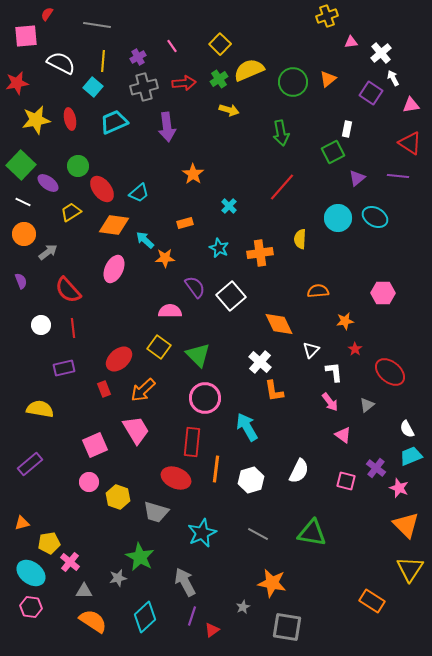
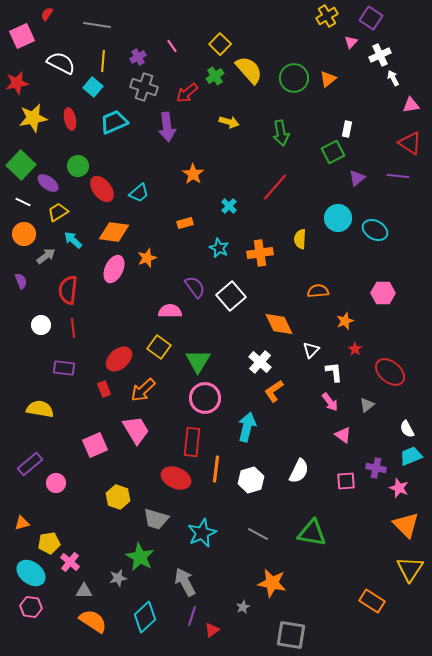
yellow cross at (327, 16): rotated 10 degrees counterclockwise
pink square at (26, 36): moved 4 px left; rotated 20 degrees counterclockwise
pink triangle at (351, 42): rotated 40 degrees counterclockwise
white cross at (381, 53): moved 1 px left, 2 px down; rotated 15 degrees clockwise
yellow semicircle at (249, 70): rotated 72 degrees clockwise
green cross at (219, 79): moved 4 px left, 3 px up
green circle at (293, 82): moved 1 px right, 4 px up
red arrow at (184, 83): moved 3 px right, 10 px down; rotated 145 degrees clockwise
gray cross at (144, 87): rotated 32 degrees clockwise
purple square at (371, 93): moved 75 px up
yellow arrow at (229, 110): moved 12 px down
yellow star at (36, 120): moved 3 px left, 2 px up
red line at (282, 187): moved 7 px left
yellow trapezoid at (71, 212): moved 13 px left
cyan ellipse at (375, 217): moved 13 px down
orange diamond at (114, 225): moved 7 px down
cyan arrow at (145, 240): moved 72 px left
gray arrow at (48, 252): moved 2 px left, 4 px down
orange star at (165, 258): moved 18 px left; rotated 18 degrees counterclockwise
red semicircle at (68, 290): rotated 48 degrees clockwise
orange star at (345, 321): rotated 12 degrees counterclockwise
green triangle at (198, 355): moved 6 px down; rotated 16 degrees clockwise
purple rectangle at (64, 368): rotated 20 degrees clockwise
orange L-shape at (274, 391): rotated 65 degrees clockwise
cyan arrow at (247, 427): rotated 44 degrees clockwise
purple cross at (376, 468): rotated 24 degrees counterclockwise
pink square at (346, 481): rotated 18 degrees counterclockwise
pink circle at (89, 482): moved 33 px left, 1 px down
gray trapezoid at (156, 512): moved 7 px down
gray square at (287, 627): moved 4 px right, 8 px down
